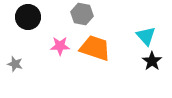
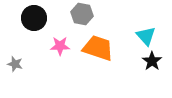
black circle: moved 6 px right, 1 px down
orange trapezoid: moved 3 px right
